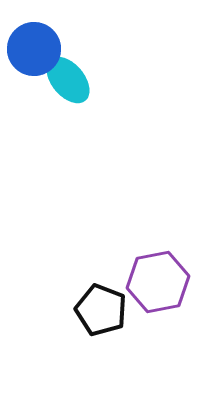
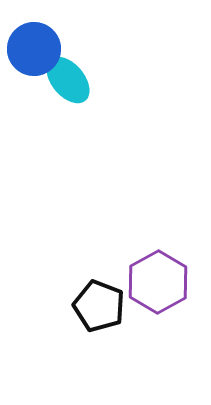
purple hexagon: rotated 18 degrees counterclockwise
black pentagon: moved 2 px left, 4 px up
